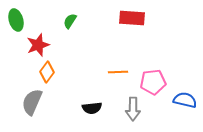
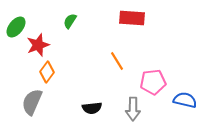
green ellipse: moved 7 px down; rotated 55 degrees clockwise
orange line: moved 1 px left, 11 px up; rotated 60 degrees clockwise
